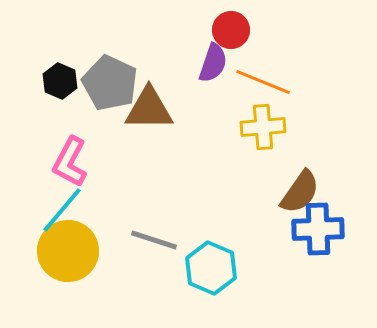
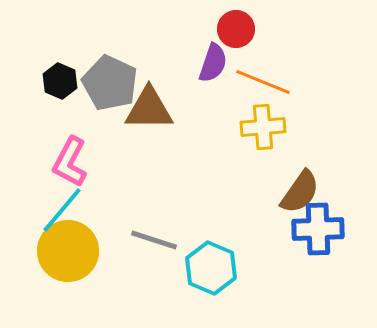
red circle: moved 5 px right, 1 px up
